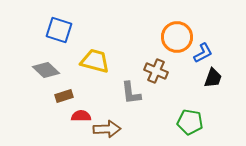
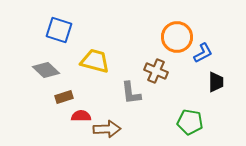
black trapezoid: moved 3 px right, 4 px down; rotated 20 degrees counterclockwise
brown rectangle: moved 1 px down
